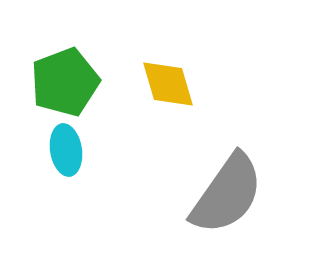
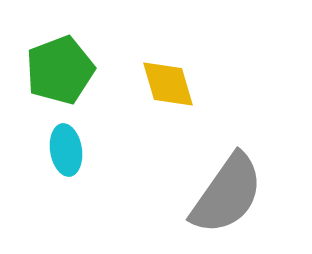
green pentagon: moved 5 px left, 12 px up
